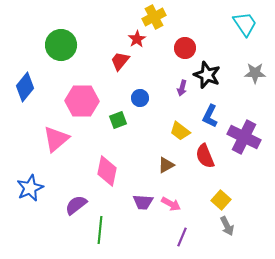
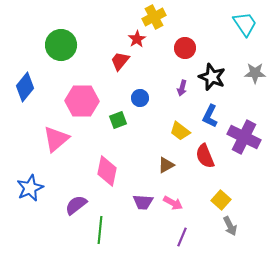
black star: moved 5 px right, 2 px down
pink arrow: moved 2 px right, 1 px up
gray arrow: moved 3 px right
